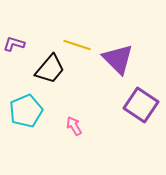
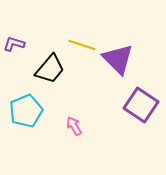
yellow line: moved 5 px right
